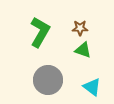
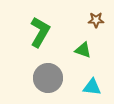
brown star: moved 16 px right, 8 px up
gray circle: moved 2 px up
cyan triangle: rotated 30 degrees counterclockwise
